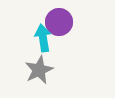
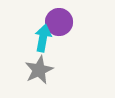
cyan arrow: rotated 20 degrees clockwise
